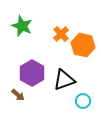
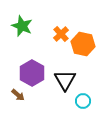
orange hexagon: moved 1 px up
black triangle: moved 1 px right; rotated 40 degrees counterclockwise
